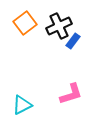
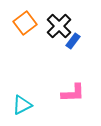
black cross: rotated 20 degrees counterclockwise
pink L-shape: moved 2 px right, 1 px up; rotated 15 degrees clockwise
